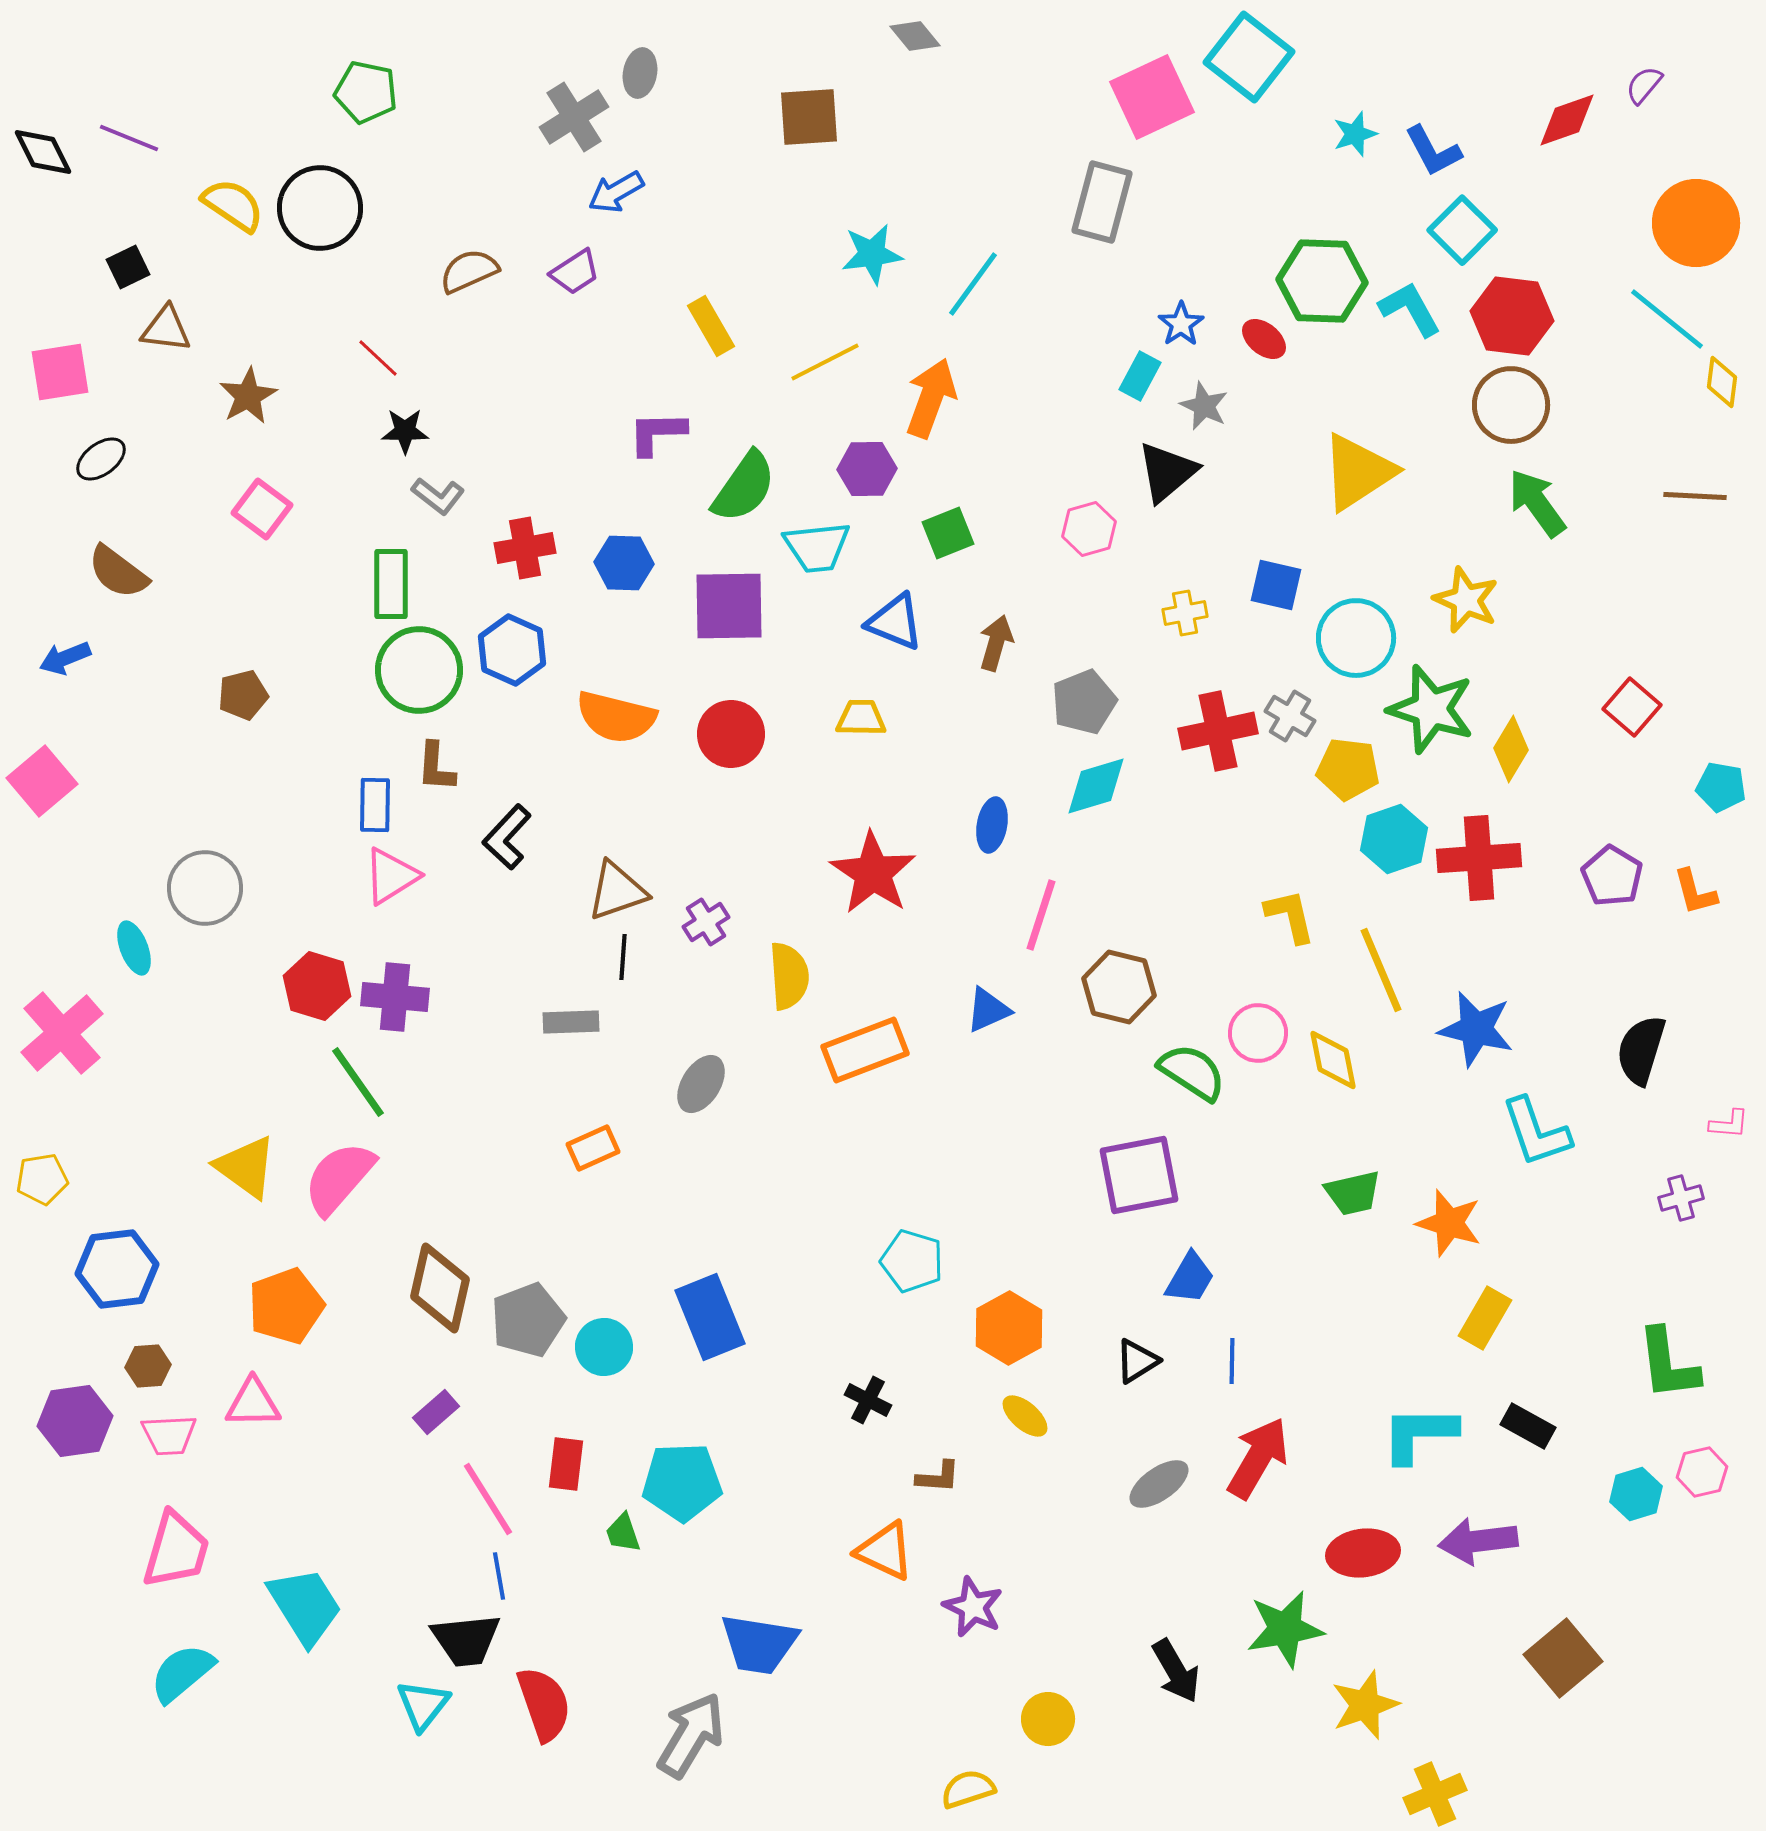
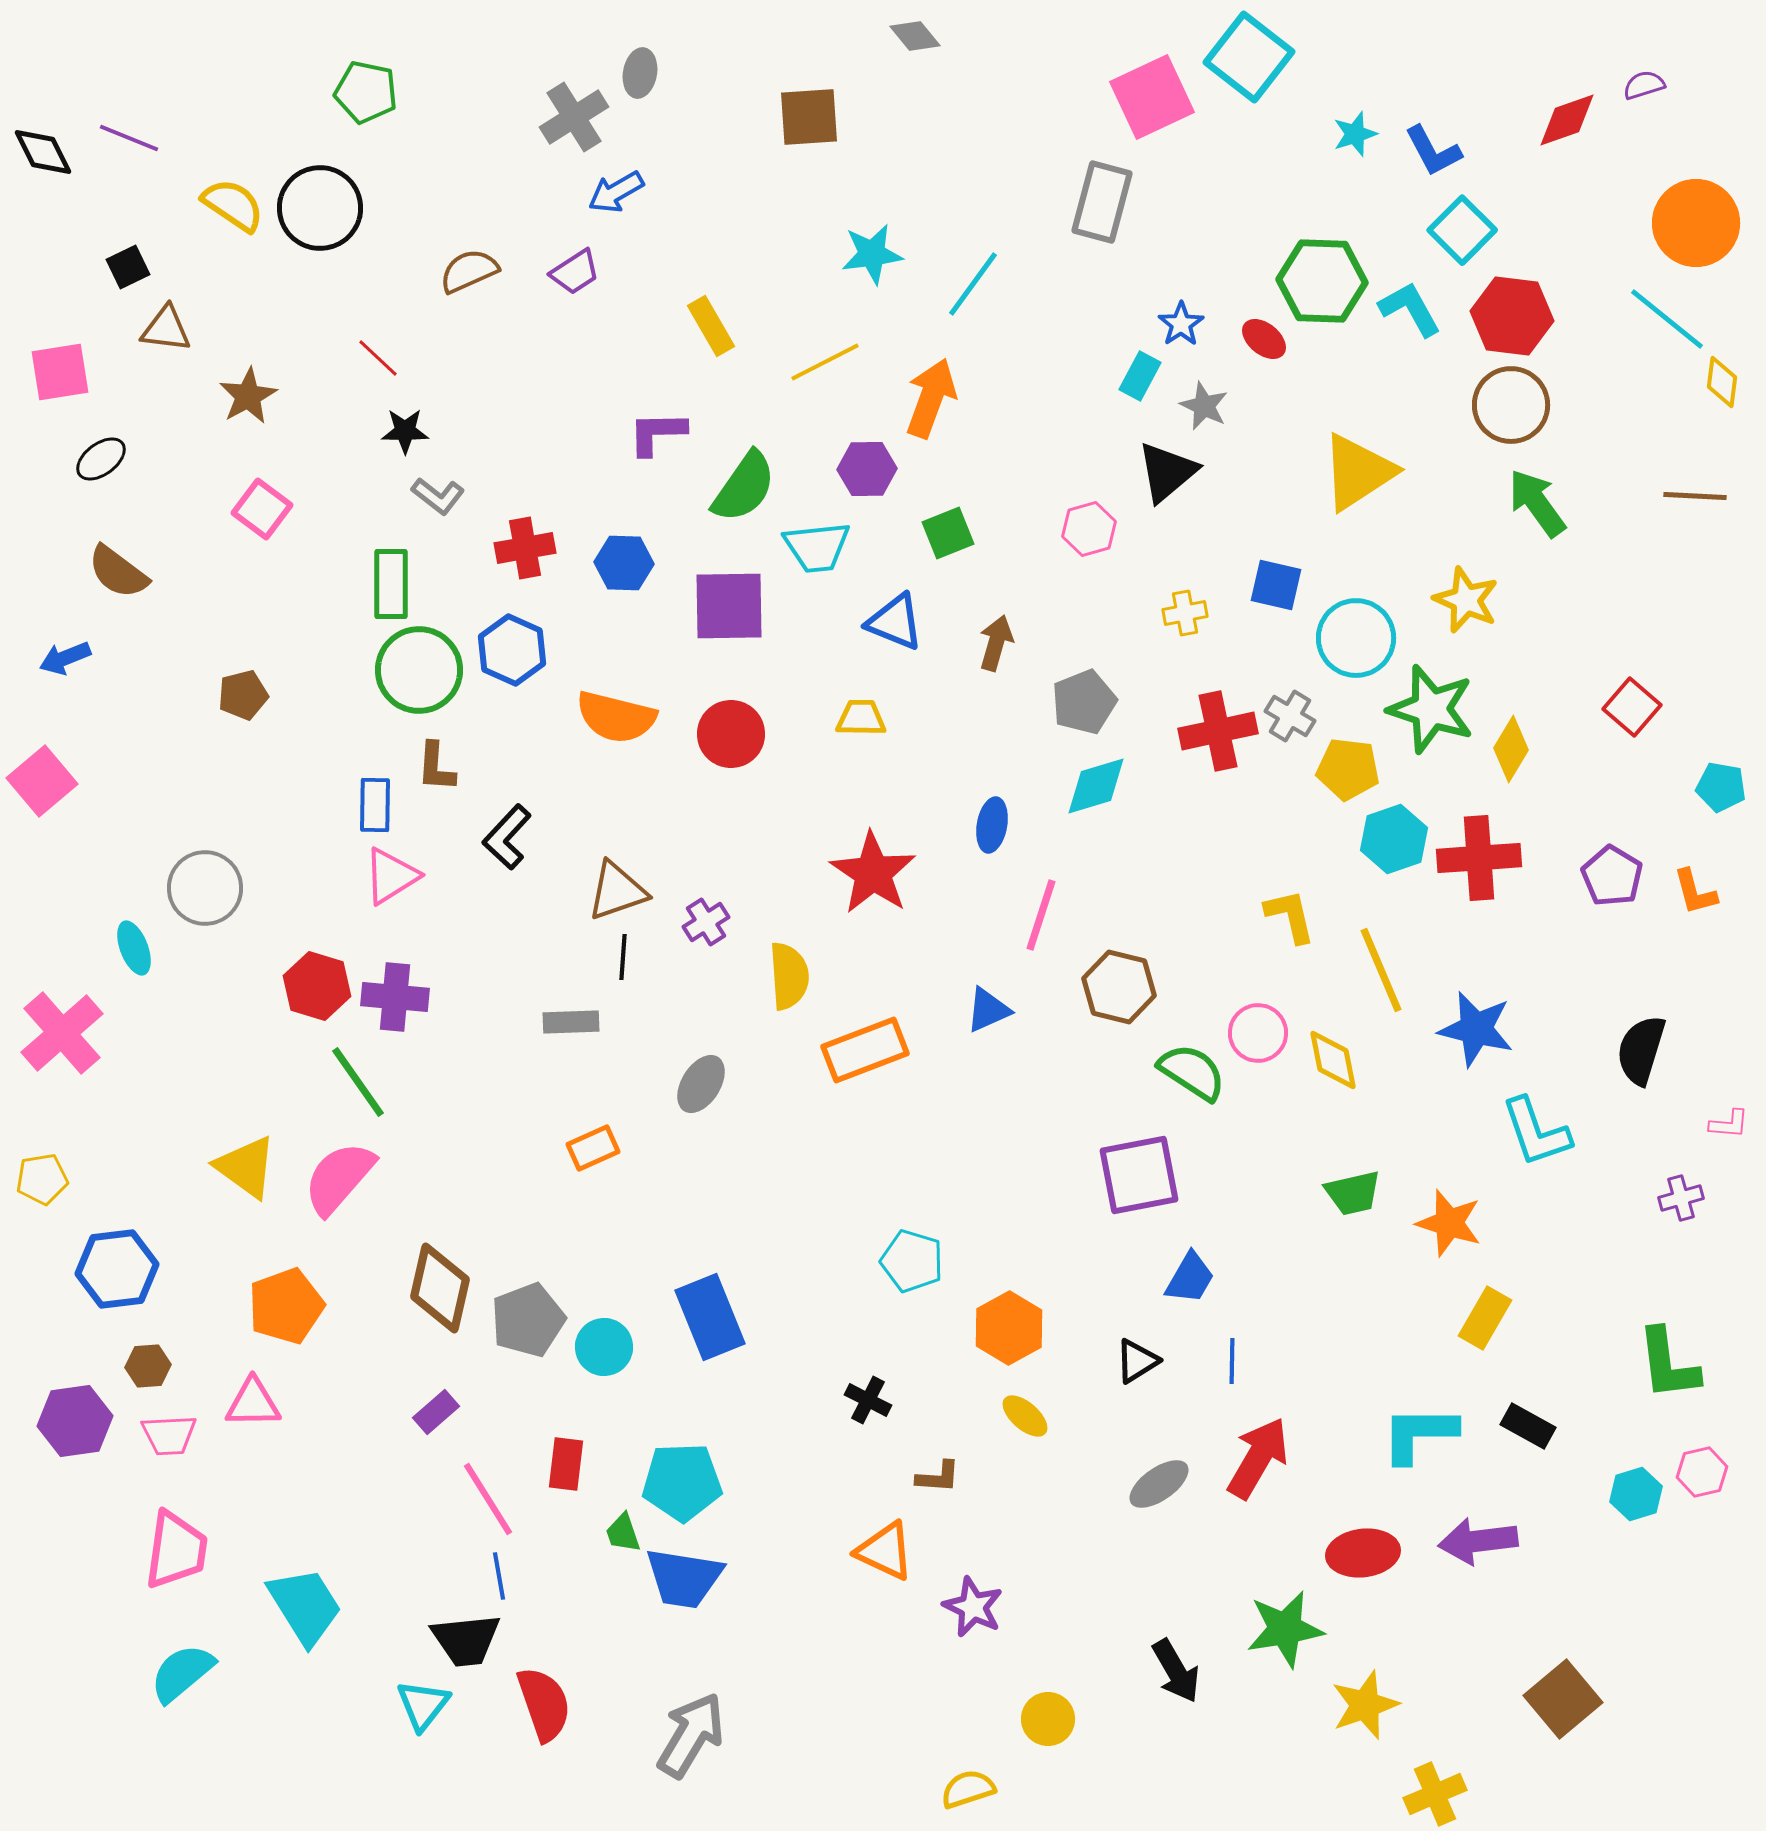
purple semicircle at (1644, 85): rotated 33 degrees clockwise
pink trapezoid at (176, 1550): rotated 8 degrees counterclockwise
blue trapezoid at (759, 1644): moved 75 px left, 66 px up
brown square at (1563, 1658): moved 41 px down
